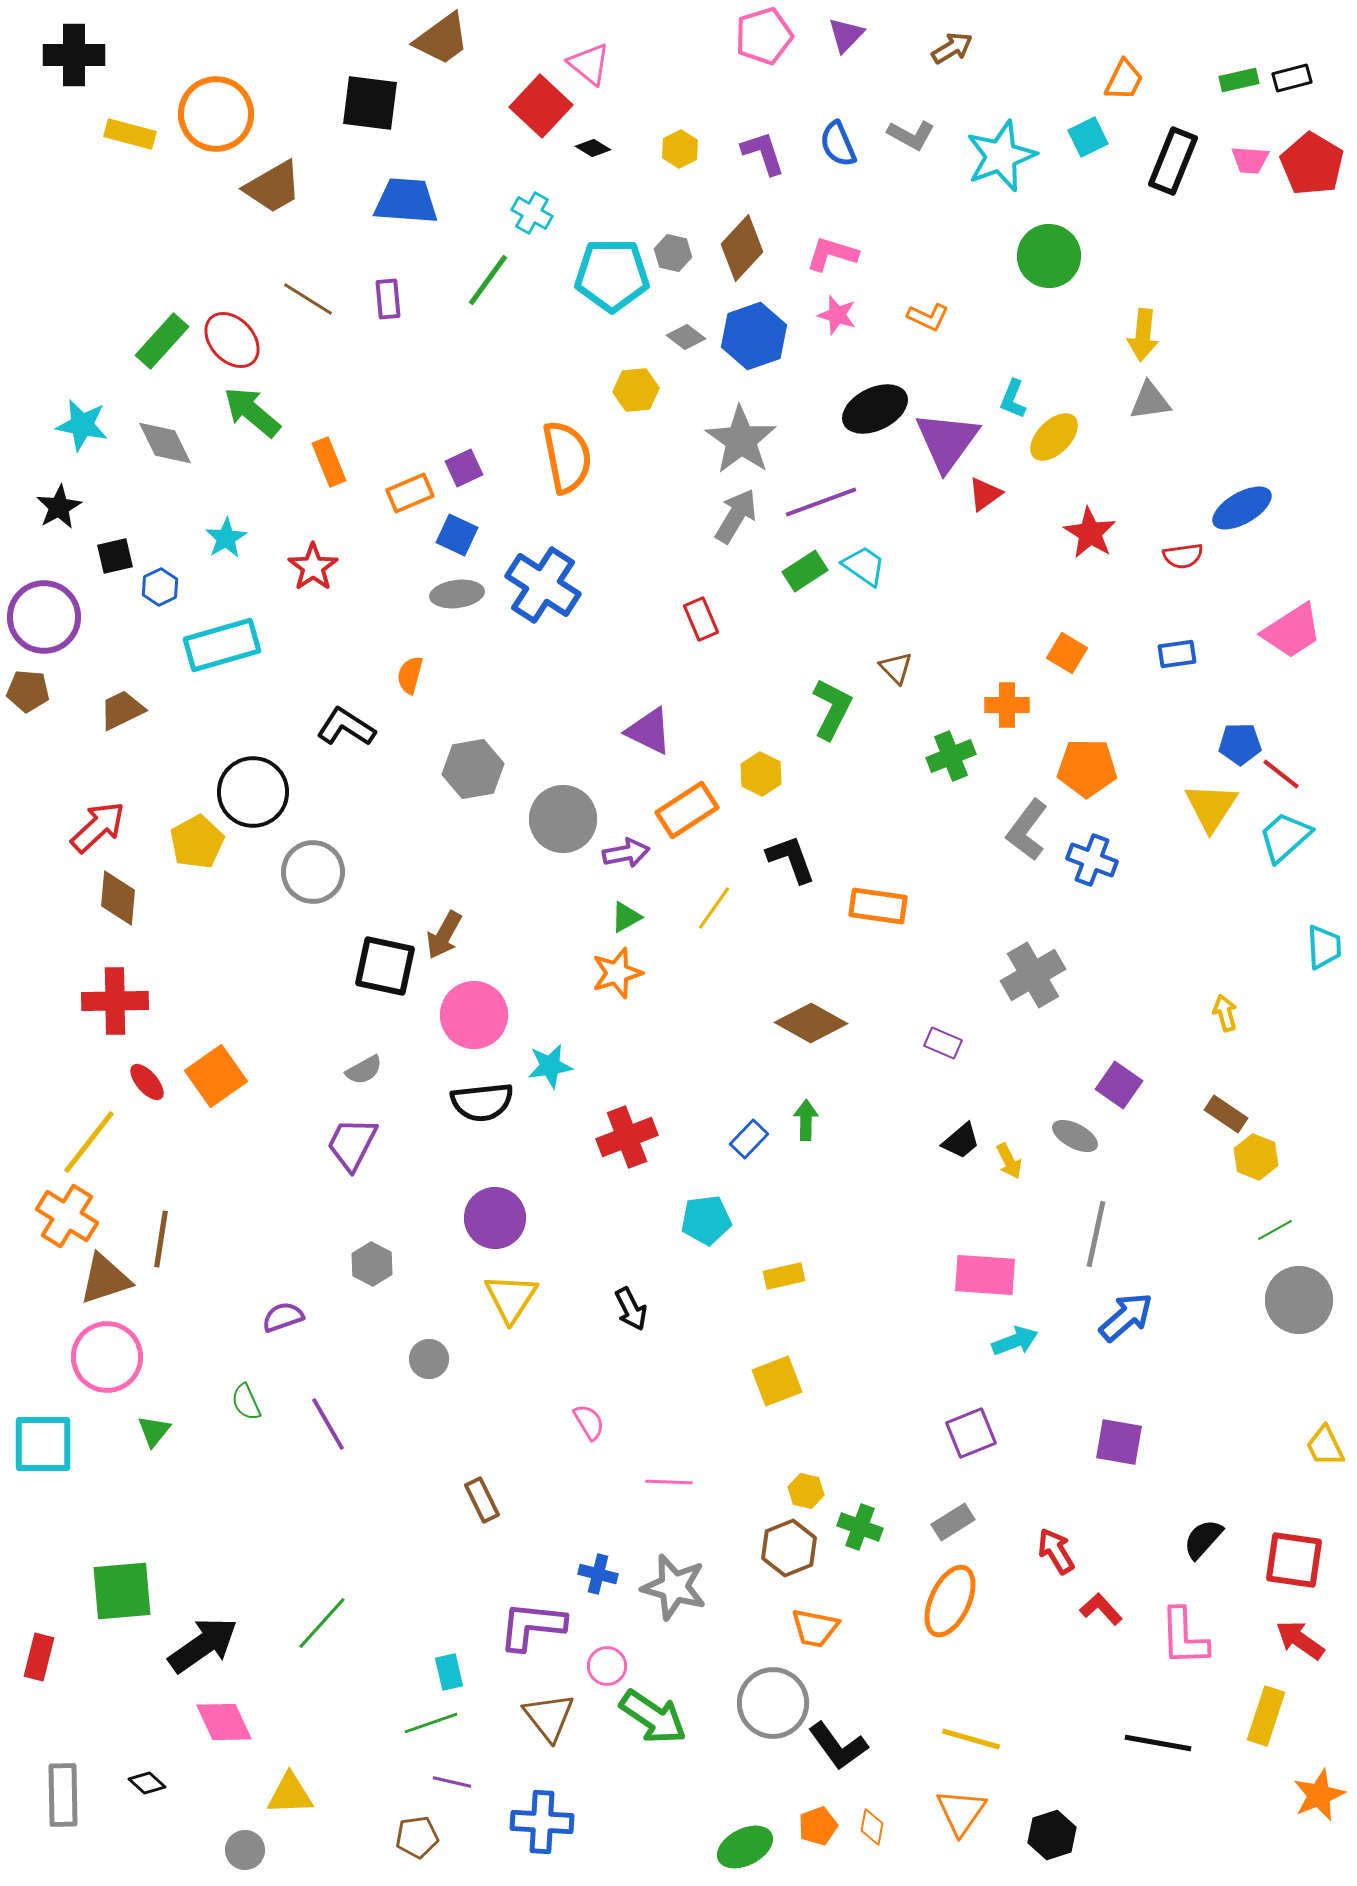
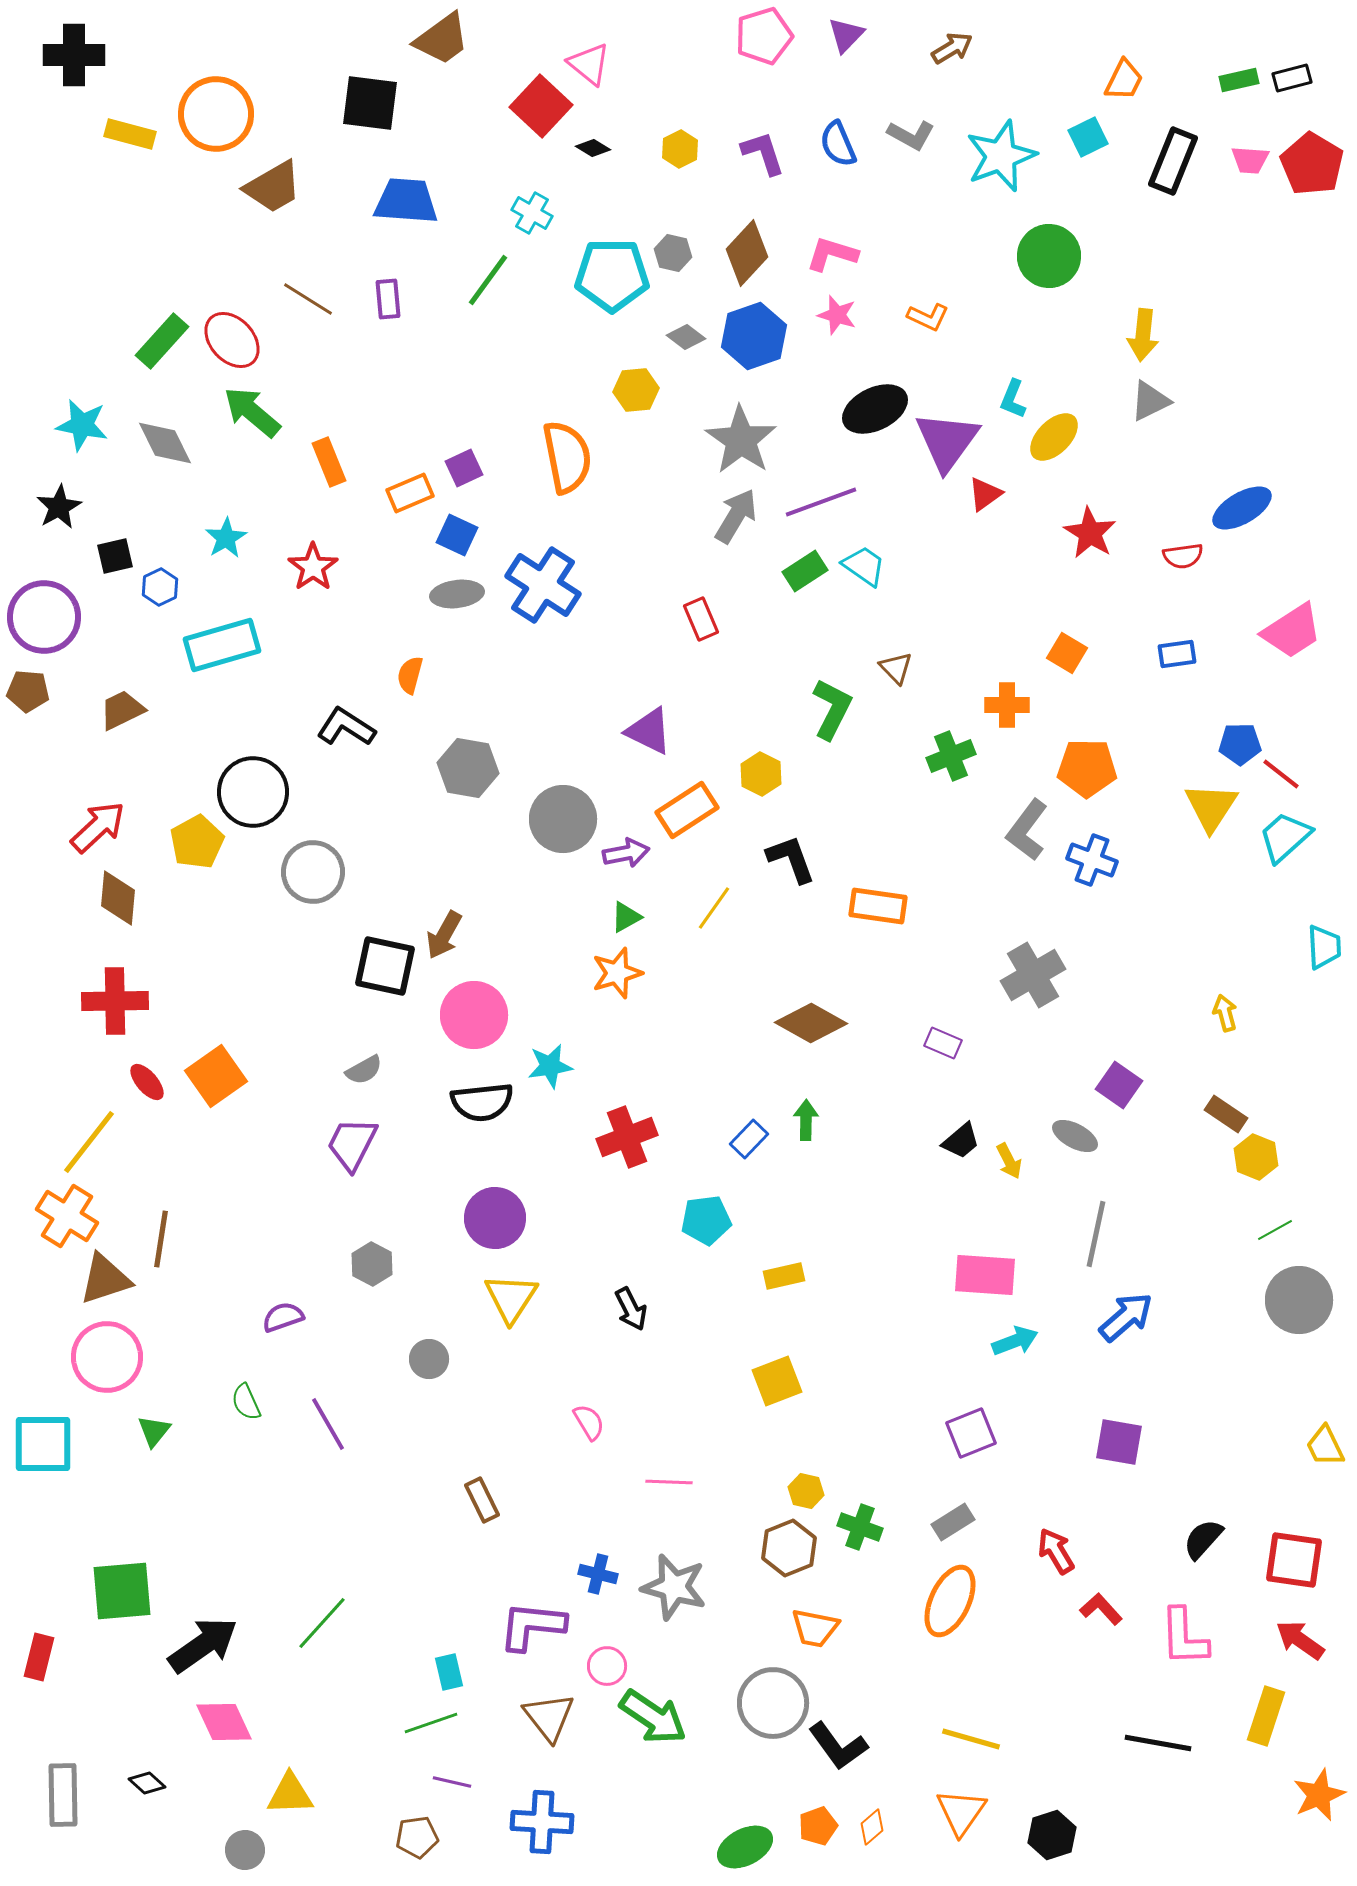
brown diamond at (742, 248): moved 5 px right, 5 px down
gray triangle at (1150, 401): rotated 18 degrees counterclockwise
gray hexagon at (473, 769): moved 5 px left, 1 px up; rotated 20 degrees clockwise
orange diamond at (872, 1827): rotated 39 degrees clockwise
